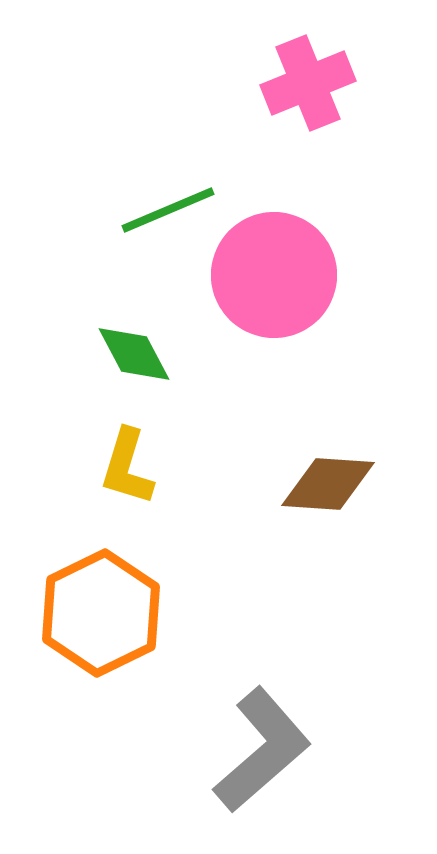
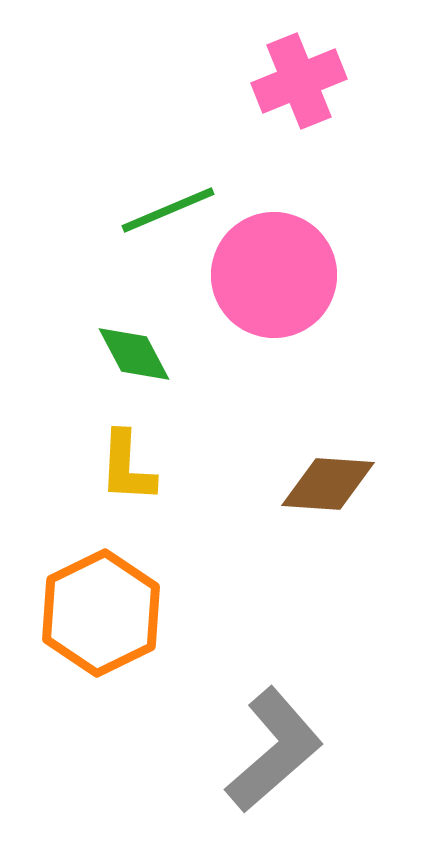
pink cross: moved 9 px left, 2 px up
yellow L-shape: rotated 14 degrees counterclockwise
gray L-shape: moved 12 px right
